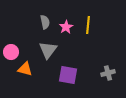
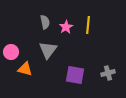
purple square: moved 7 px right
